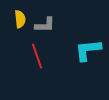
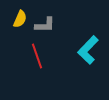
yellow semicircle: rotated 30 degrees clockwise
cyan L-shape: rotated 40 degrees counterclockwise
